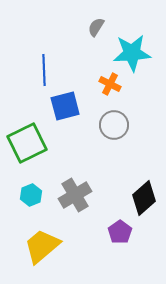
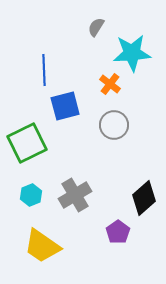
orange cross: rotated 10 degrees clockwise
purple pentagon: moved 2 px left
yellow trapezoid: rotated 105 degrees counterclockwise
